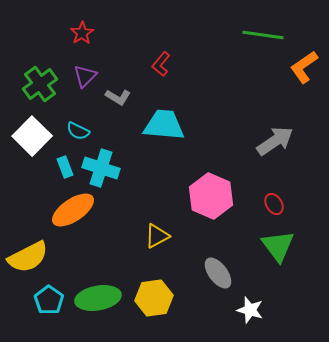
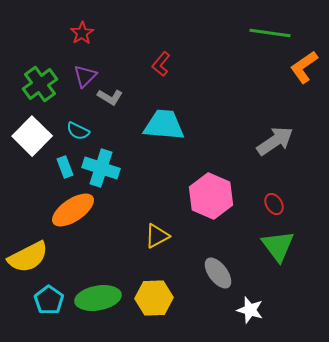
green line: moved 7 px right, 2 px up
gray L-shape: moved 8 px left
yellow hexagon: rotated 6 degrees clockwise
